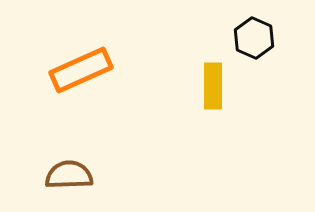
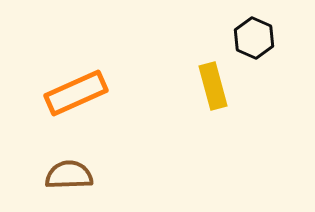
orange rectangle: moved 5 px left, 23 px down
yellow rectangle: rotated 15 degrees counterclockwise
